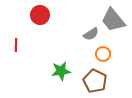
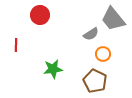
gray trapezoid: moved 1 px up
green star: moved 8 px left, 2 px up
